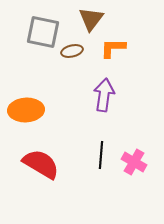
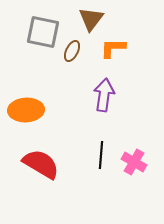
brown ellipse: rotated 50 degrees counterclockwise
